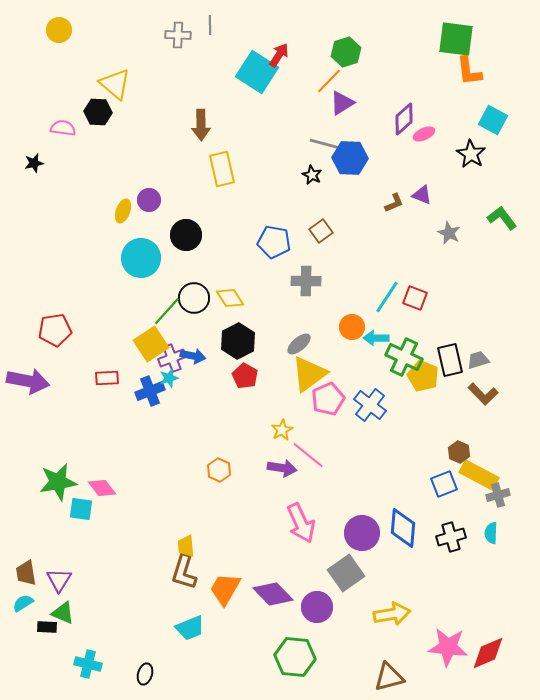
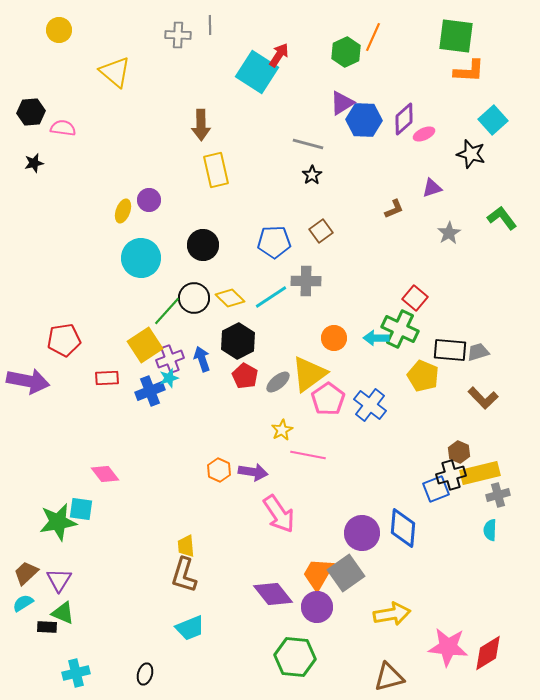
green square at (456, 39): moved 3 px up
green hexagon at (346, 52): rotated 8 degrees counterclockwise
orange L-shape at (469, 71): rotated 80 degrees counterclockwise
orange line at (329, 81): moved 44 px right, 44 px up; rotated 20 degrees counterclockwise
yellow triangle at (115, 84): moved 12 px up
black hexagon at (98, 112): moved 67 px left; rotated 8 degrees counterclockwise
cyan square at (493, 120): rotated 20 degrees clockwise
gray line at (325, 144): moved 17 px left
black star at (471, 154): rotated 16 degrees counterclockwise
blue hexagon at (350, 158): moved 14 px right, 38 px up
yellow rectangle at (222, 169): moved 6 px left, 1 px down
black star at (312, 175): rotated 12 degrees clockwise
purple triangle at (422, 195): moved 10 px right, 7 px up; rotated 40 degrees counterclockwise
brown L-shape at (394, 203): moved 6 px down
gray star at (449, 233): rotated 15 degrees clockwise
black circle at (186, 235): moved 17 px right, 10 px down
blue pentagon at (274, 242): rotated 12 degrees counterclockwise
cyan line at (387, 297): moved 116 px left; rotated 24 degrees clockwise
yellow diamond at (230, 298): rotated 12 degrees counterclockwise
red square at (415, 298): rotated 20 degrees clockwise
orange circle at (352, 327): moved 18 px left, 11 px down
red pentagon at (55, 330): moved 9 px right, 10 px down
yellow square at (151, 344): moved 6 px left, 1 px down
gray ellipse at (299, 344): moved 21 px left, 38 px down
blue arrow at (193, 356): moved 9 px right, 3 px down; rotated 120 degrees counterclockwise
green cross at (404, 357): moved 4 px left, 28 px up
purple cross at (172, 358): moved 2 px left, 1 px down
black rectangle at (450, 360): moved 10 px up; rotated 72 degrees counterclockwise
gray trapezoid at (478, 360): moved 8 px up
brown L-shape at (483, 394): moved 4 px down
pink pentagon at (328, 399): rotated 12 degrees counterclockwise
pink line at (308, 455): rotated 28 degrees counterclockwise
purple arrow at (282, 468): moved 29 px left, 4 px down
yellow rectangle at (479, 475): moved 1 px right, 2 px up; rotated 42 degrees counterclockwise
green star at (58, 482): moved 40 px down
blue square at (444, 484): moved 8 px left, 5 px down
pink diamond at (102, 488): moved 3 px right, 14 px up
pink arrow at (301, 523): moved 22 px left, 9 px up; rotated 9 degrees counterclockwise
cyan semicircle at (491, 533): moved 1 px left, 3 px up
black cross at (451, 537): moved 62 px up
brown L-shape at (184, 572): moved 3 px down
brown trapezoid at (26, 573): rotated 56 degrees clockwise
orange trapezoid at (225, 589): moved 93 px right, 15 px up
purple diamond at (273, 594): rotated 6 degrees clockwise
red diamond at (488, 653): rotated 9 degrees counterclockwise
cyan cross at (88, 664): moved 12 px left, 9 px down; rotated 28 degrees counterclockwise
